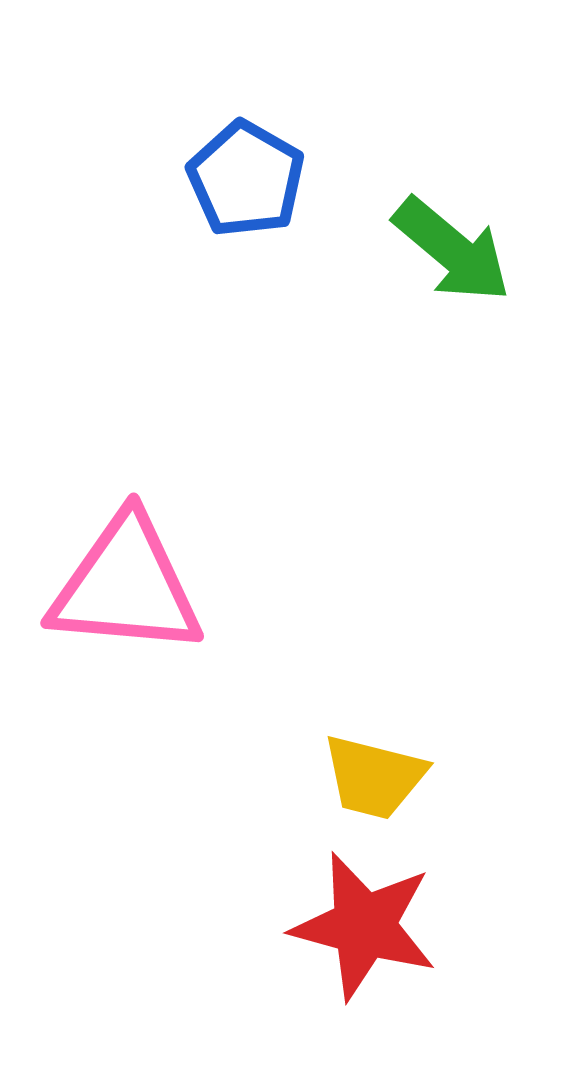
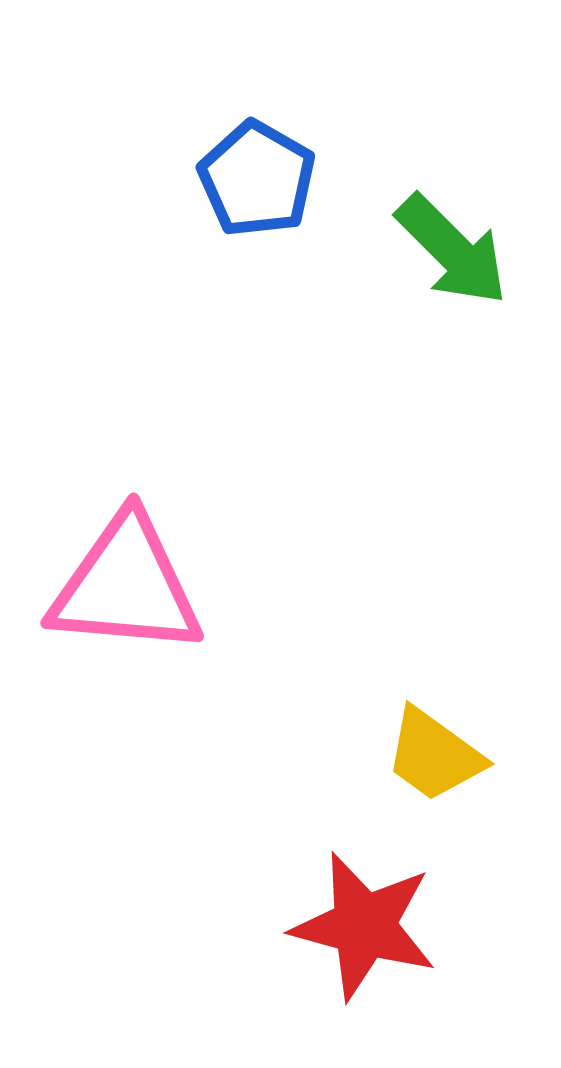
blue pentagon: moved 11 px right
green arrow: rotated 5 degrees clockwise
yellow trapezoid: moved 60 px right, 22 px up; rotated 22 degrees clockwise
